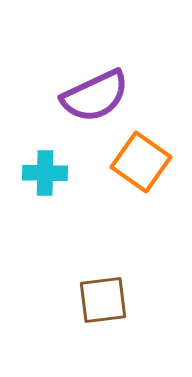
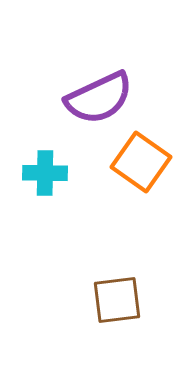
purple semicircle: moved 4 px right, 2 px down
brown square: moved 14 px right
